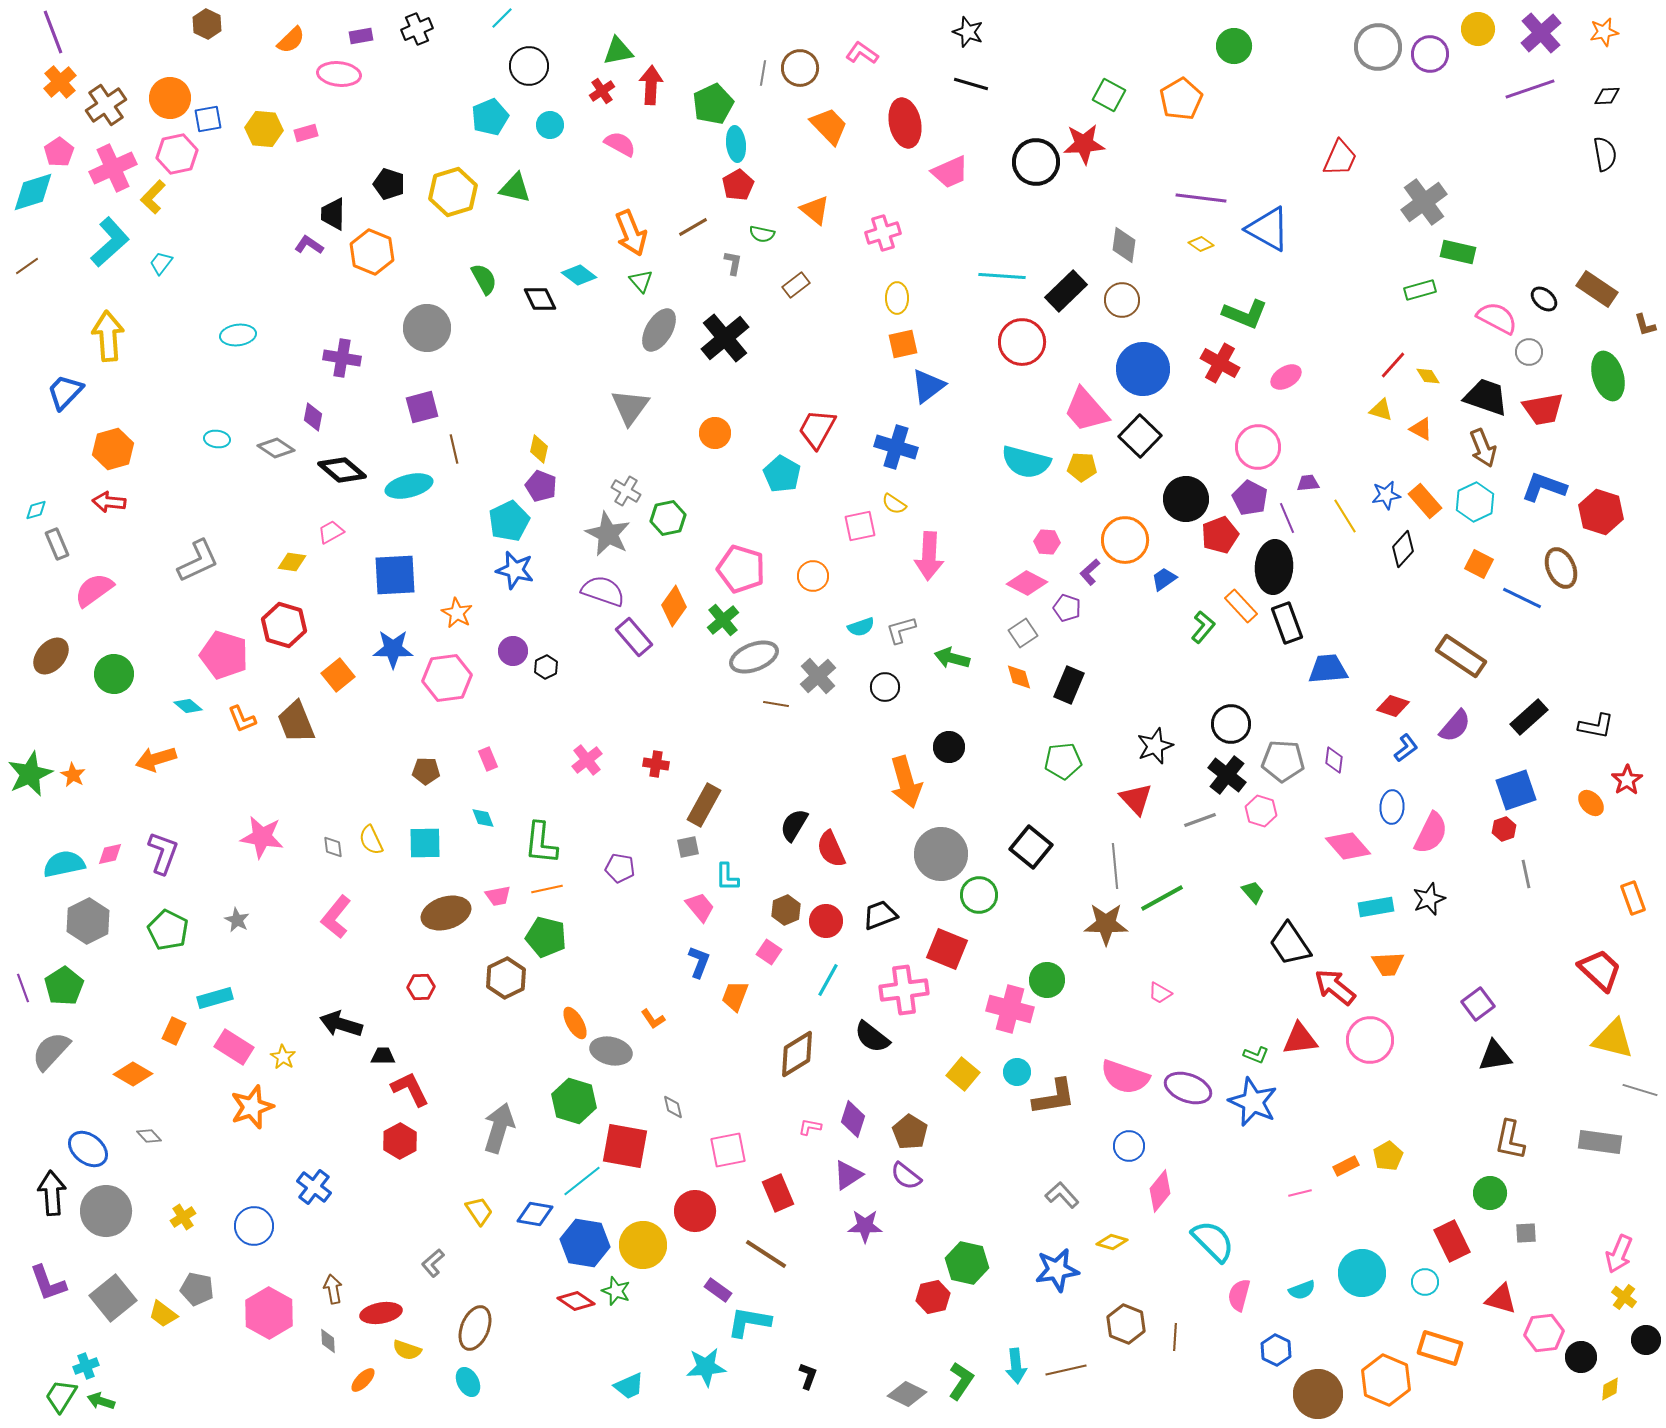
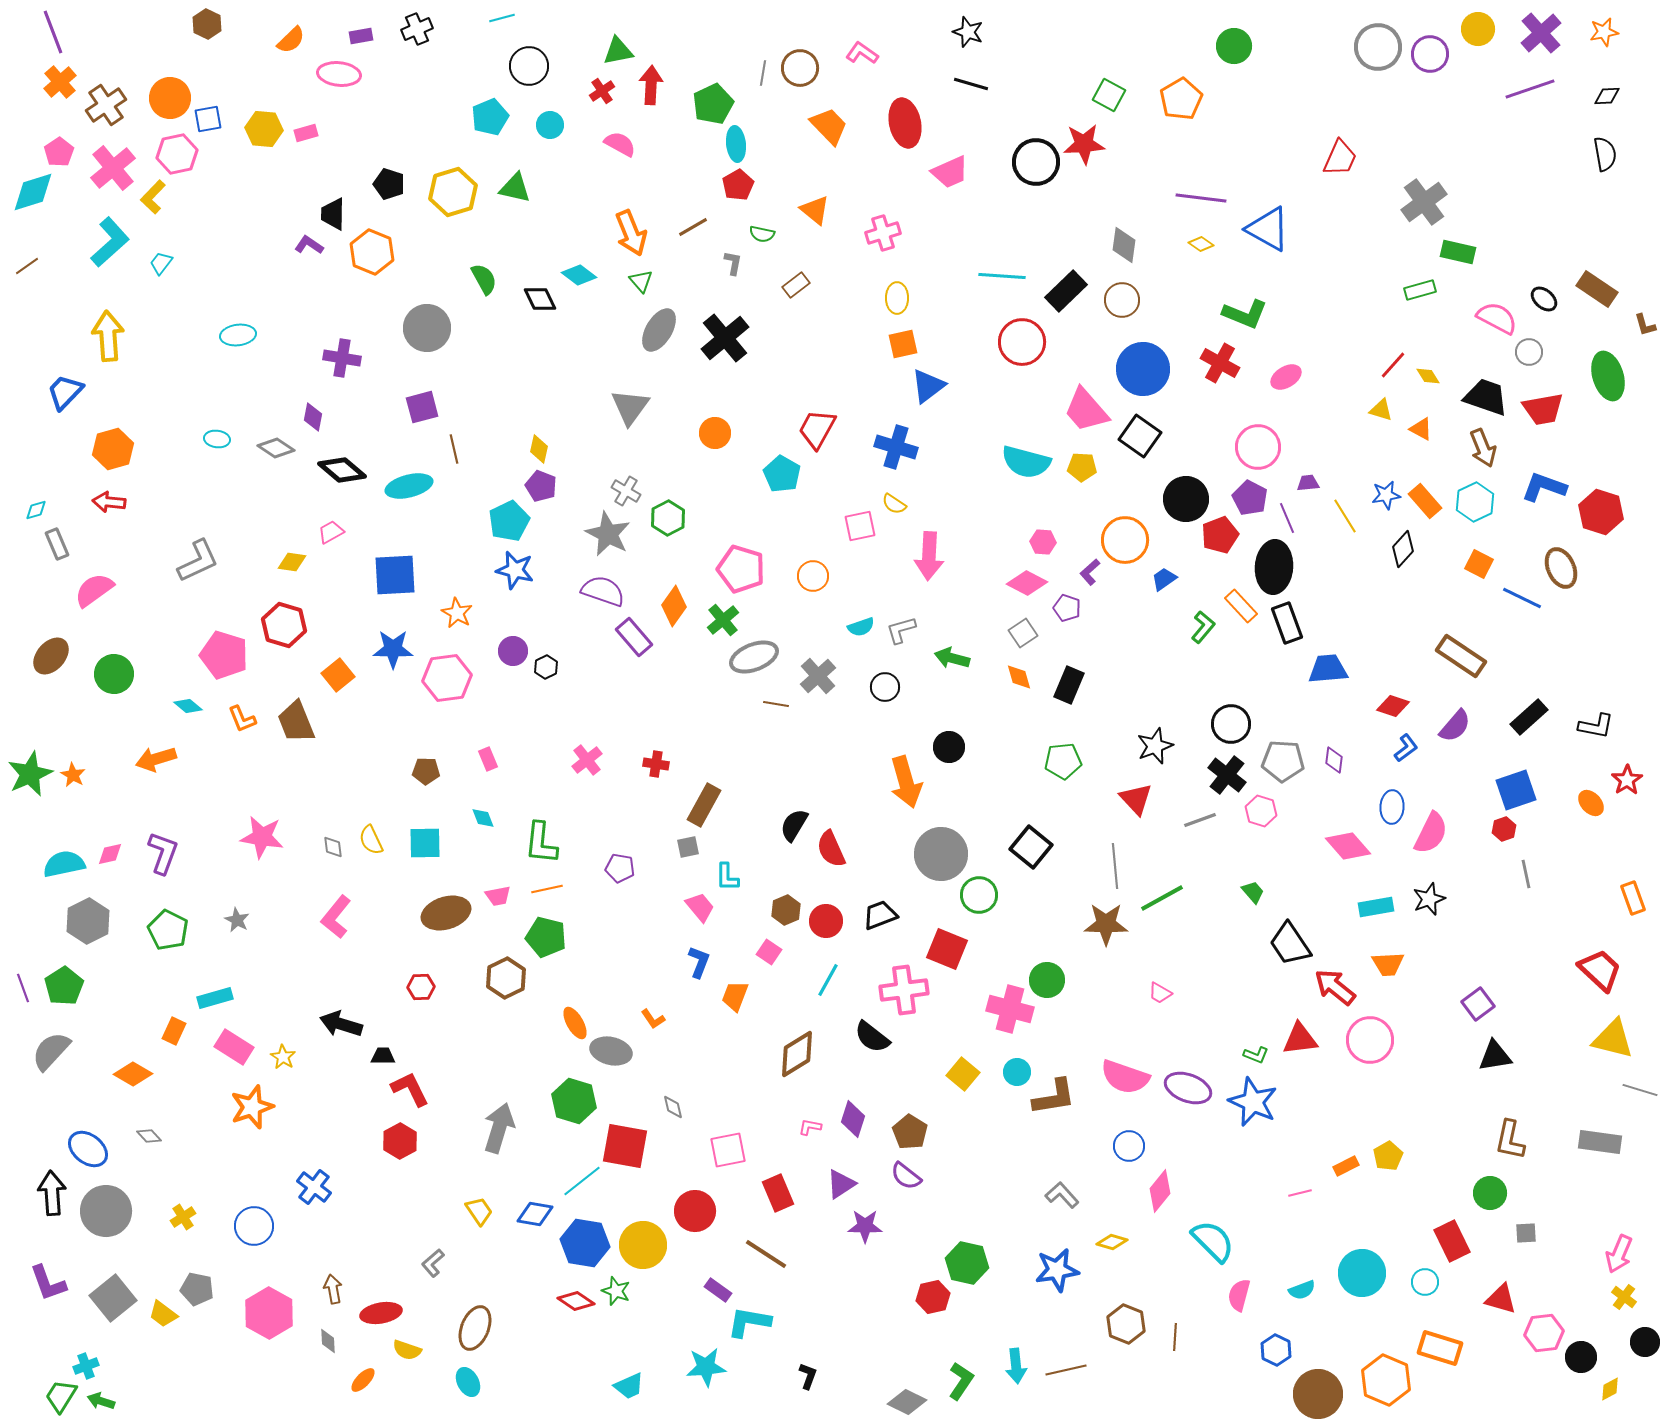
cyan line at (502, 18): rotated 30 degrees clockwise
pink cross at (113, 168): rotated 15 degrees counterclockwise
black square at (1140, 436): rotated 9 degrees counterclockwise
green hexagon at (668, 518): rotated 16 degrees counterclockwise
pink hexagon at (1047, 542): moved 4 px left
purple triangle at (848, 1175): moved 7 px left, 9 px down
black circle at (1646, 1340): moved 1 px left, 2 px down
gray diamond at (907, 1394): moved 8 px down
